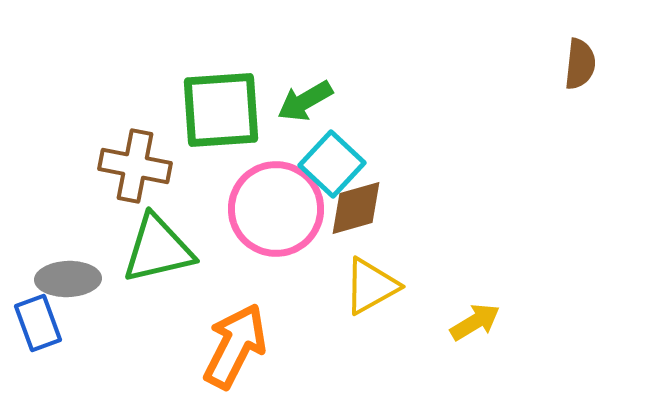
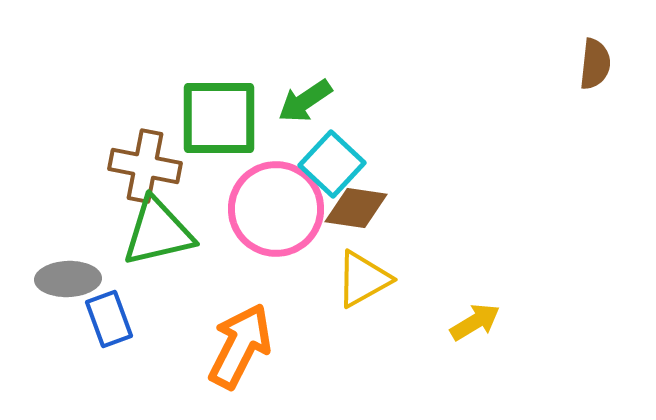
brown semicircle: moved 15 px right
green arrow: rotated 4 degrees counterclockwise
green square: moved 2 px left, 8 px down; rotated 4 degrees clockwise
brown cross: moved 10 px right
brown diamond: rotated 24 degrees clockwise
green triangle: moved 17 px up
yellow triangle: moved 8 px left, 7 px up
blue rectangle: moved 71 px right, 4 px up
orange arrow: moved 5 px right
